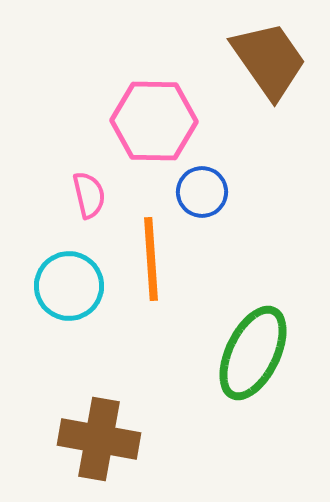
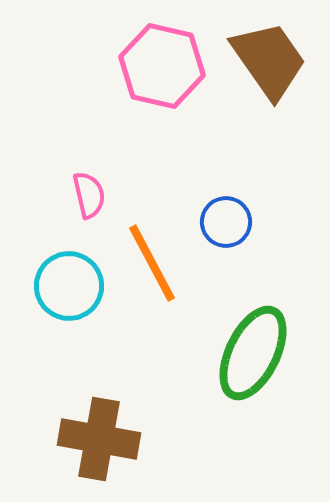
pink hexagon: moved 8 px right, 55 px up; rotated 12 degrees clockwise
blue circle: moved 24 px right, 30 px down
orange line: moved 1 px right, 4 px down; rotated 24 degrees counterclockwise
